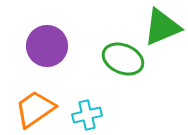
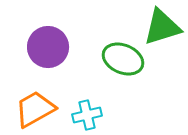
green triangle: rotated 6 degrees clockwise
purple circle: moved 1 px right, 1 px down
orange trapezoid: rotated 6 degrees clockwise
